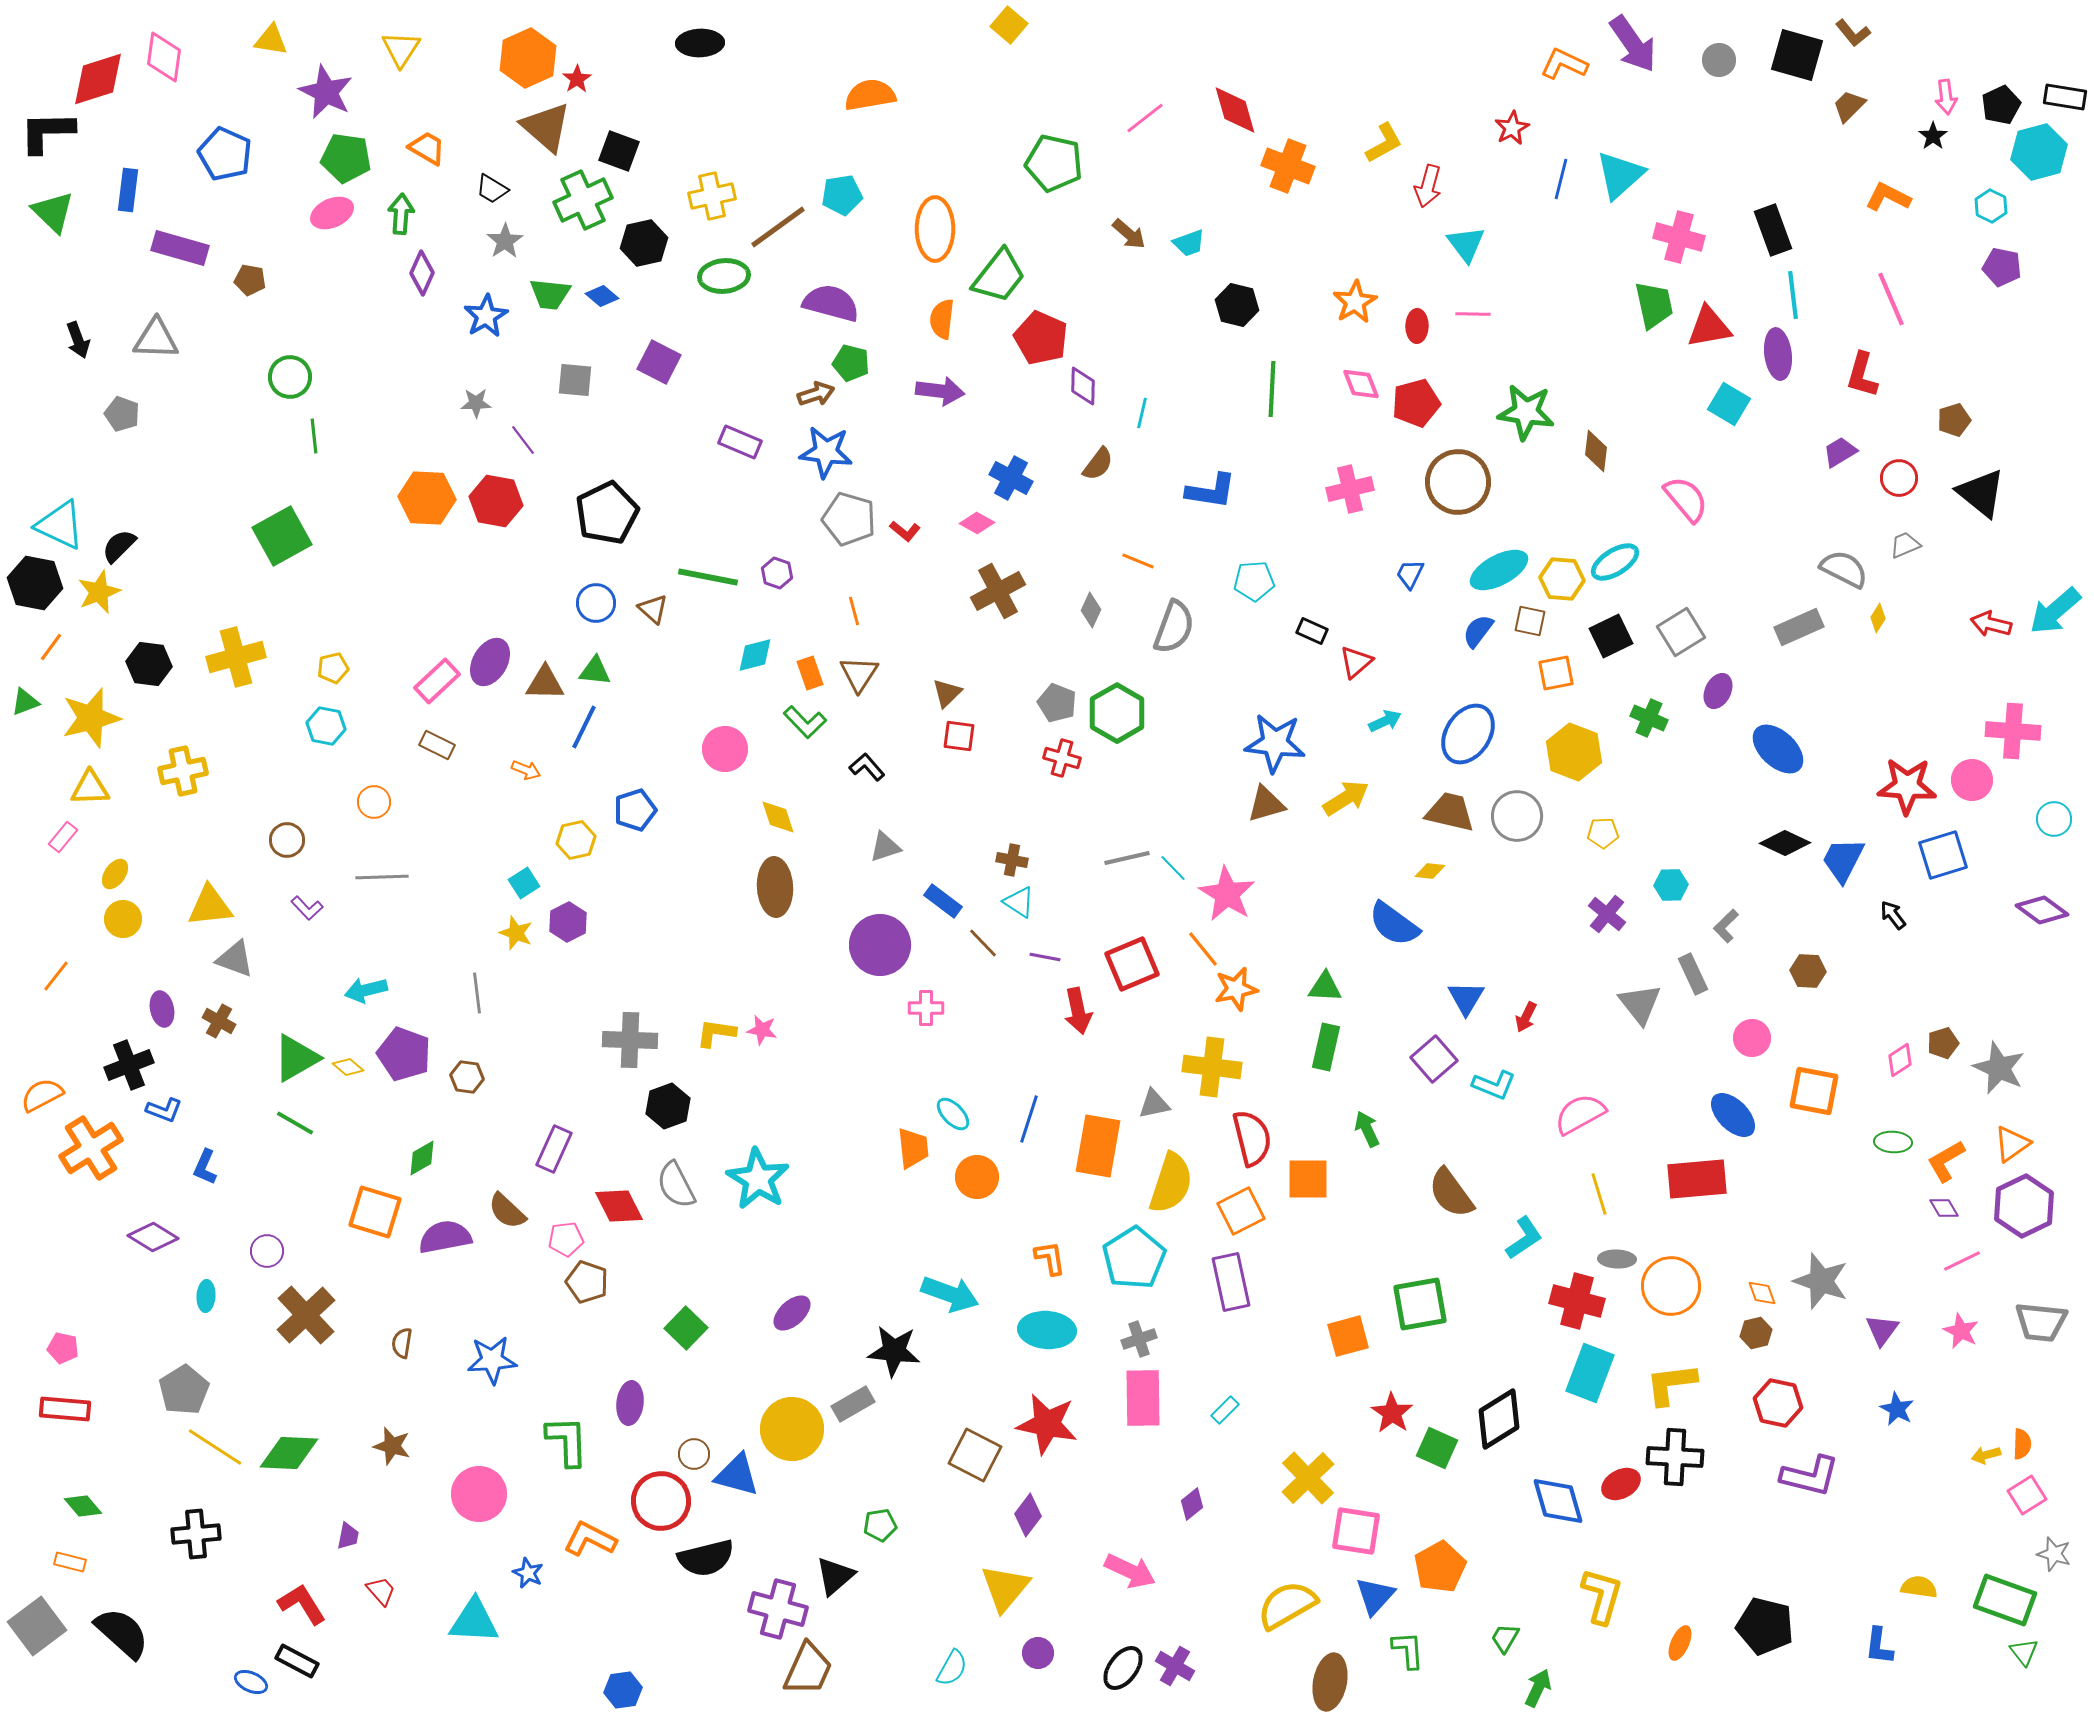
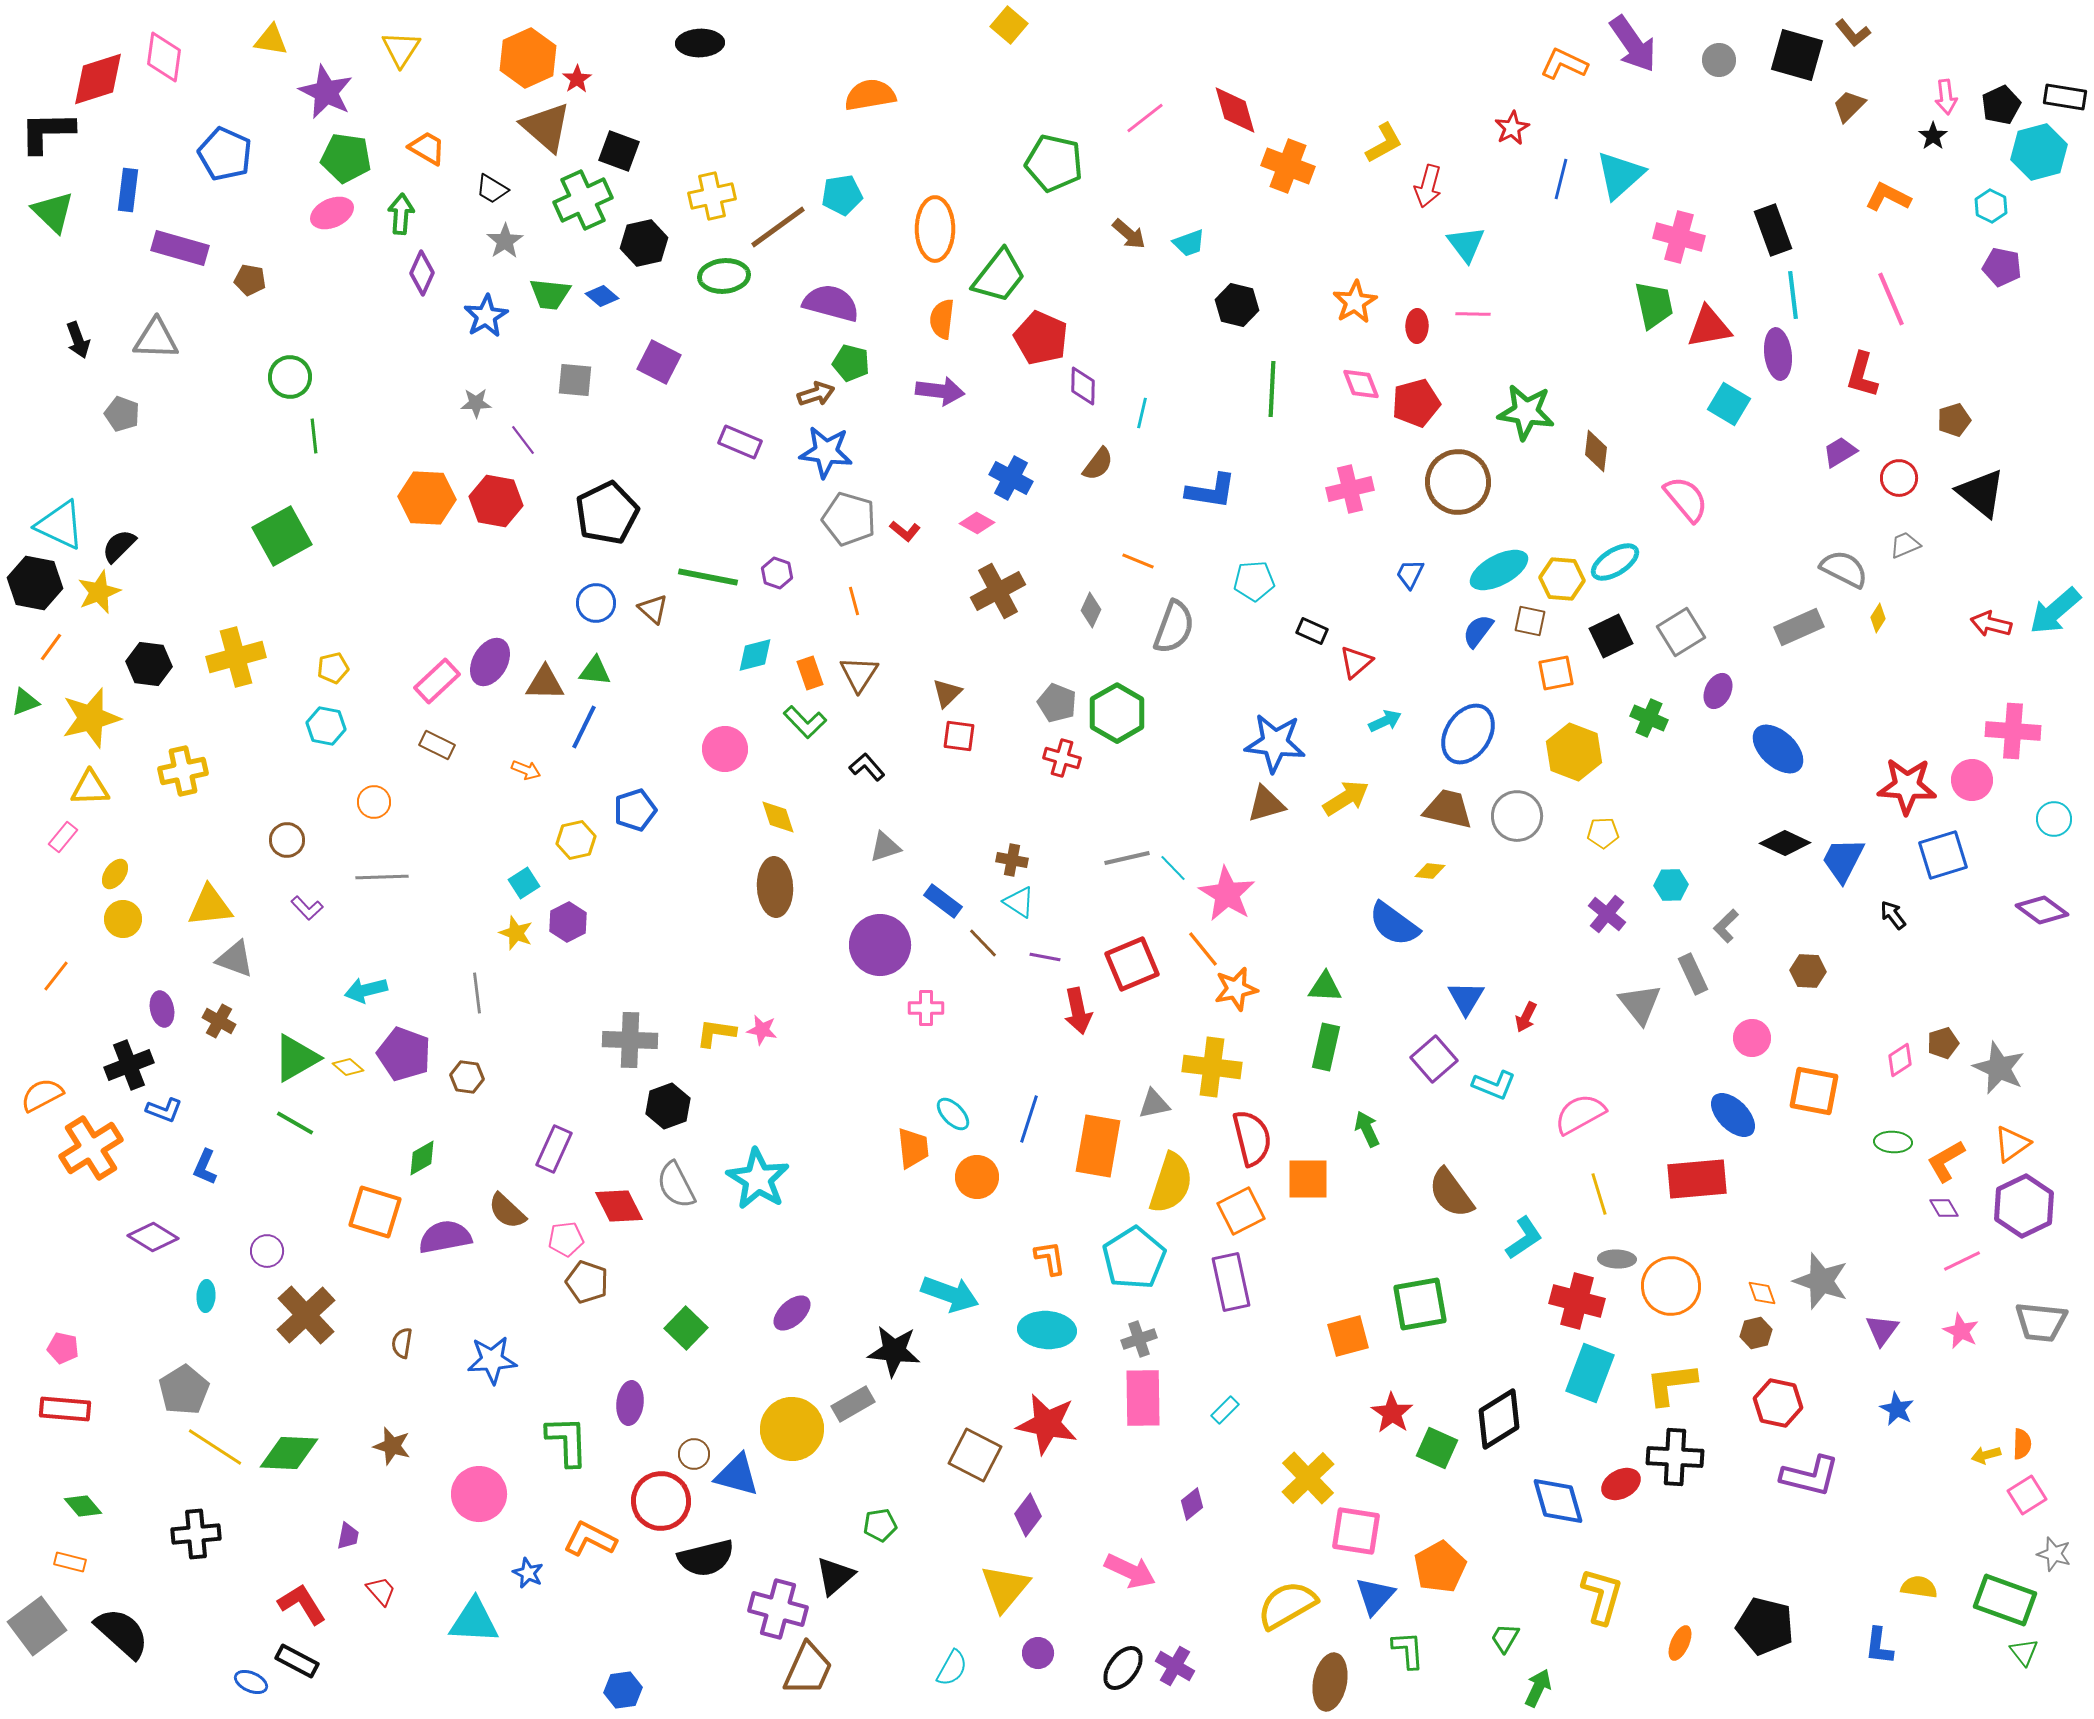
orange line at (854, 611): moved 10 px up
brown trapezoid at (1450, 812): moved 2 px left, 3 px up
